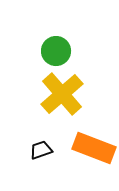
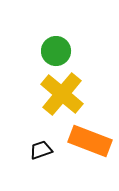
yellow cross: rotated 9 degrees counterclockwise
orange rectangle: moved 4 px left, 7 px up
